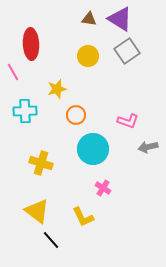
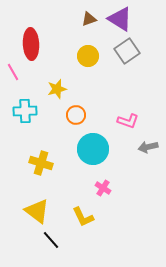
brown triangle: rotated 28 degrees counterclockwise
